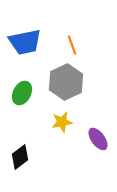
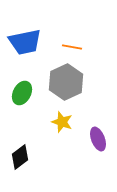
orange line: moved 2 px down; rotated 60 degrees counterclockwise
yellow star: rotated 30 degrees clockwise
purple ellipse: rotated 15 degrees clockwise
